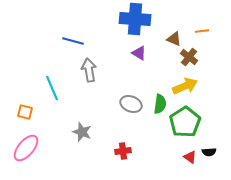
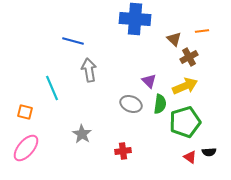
brown triangle: rotated 21 degrees clockwise
purple triangle: moved 10 px right, 28 px down; rotated 14 degrees clockwise
brown cross: rotated 24 degrees clockwise
green pentagon: rotated 16 degrees clockwise
gray star: moved 2 px down; rotated 12 degrees clockwise
